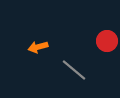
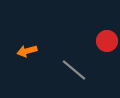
orange arrow: moved 11 px left, 4 px down
